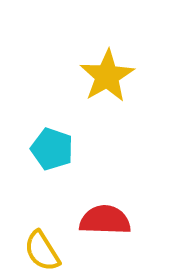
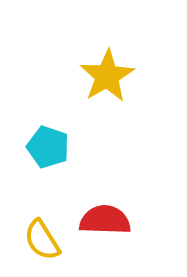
cyan pentagon: moved 4 px left, 2 px up
yellow semicircle: moved 11 px up
